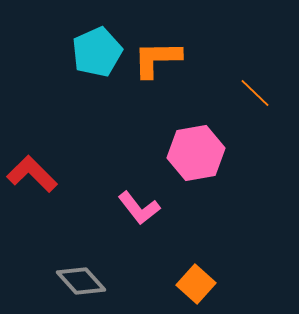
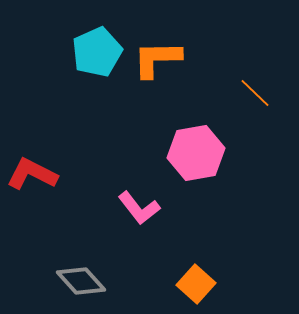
red L-shape: rotated 18 degrees counterclockwise
